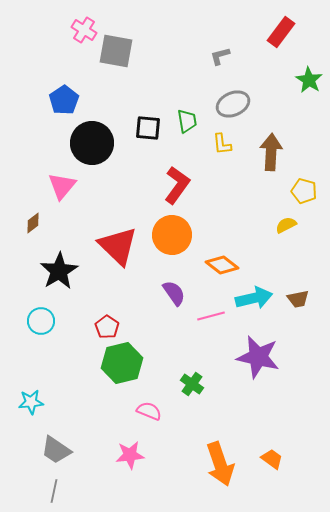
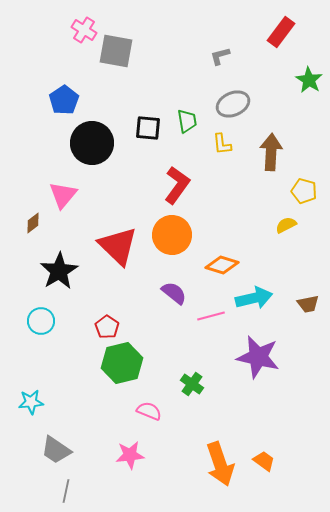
pink triangle: moved 1 px right, 9 px down
orange diamond: rotated 20 degrees counterclockwise
purple semicircle: rotated 16 degrees counterclockwise
brown trapezoid: moved 10 px right, 5 px down
orange trapezoid: moved 8 px left, 2 px down
gray line: moved 12 px right
